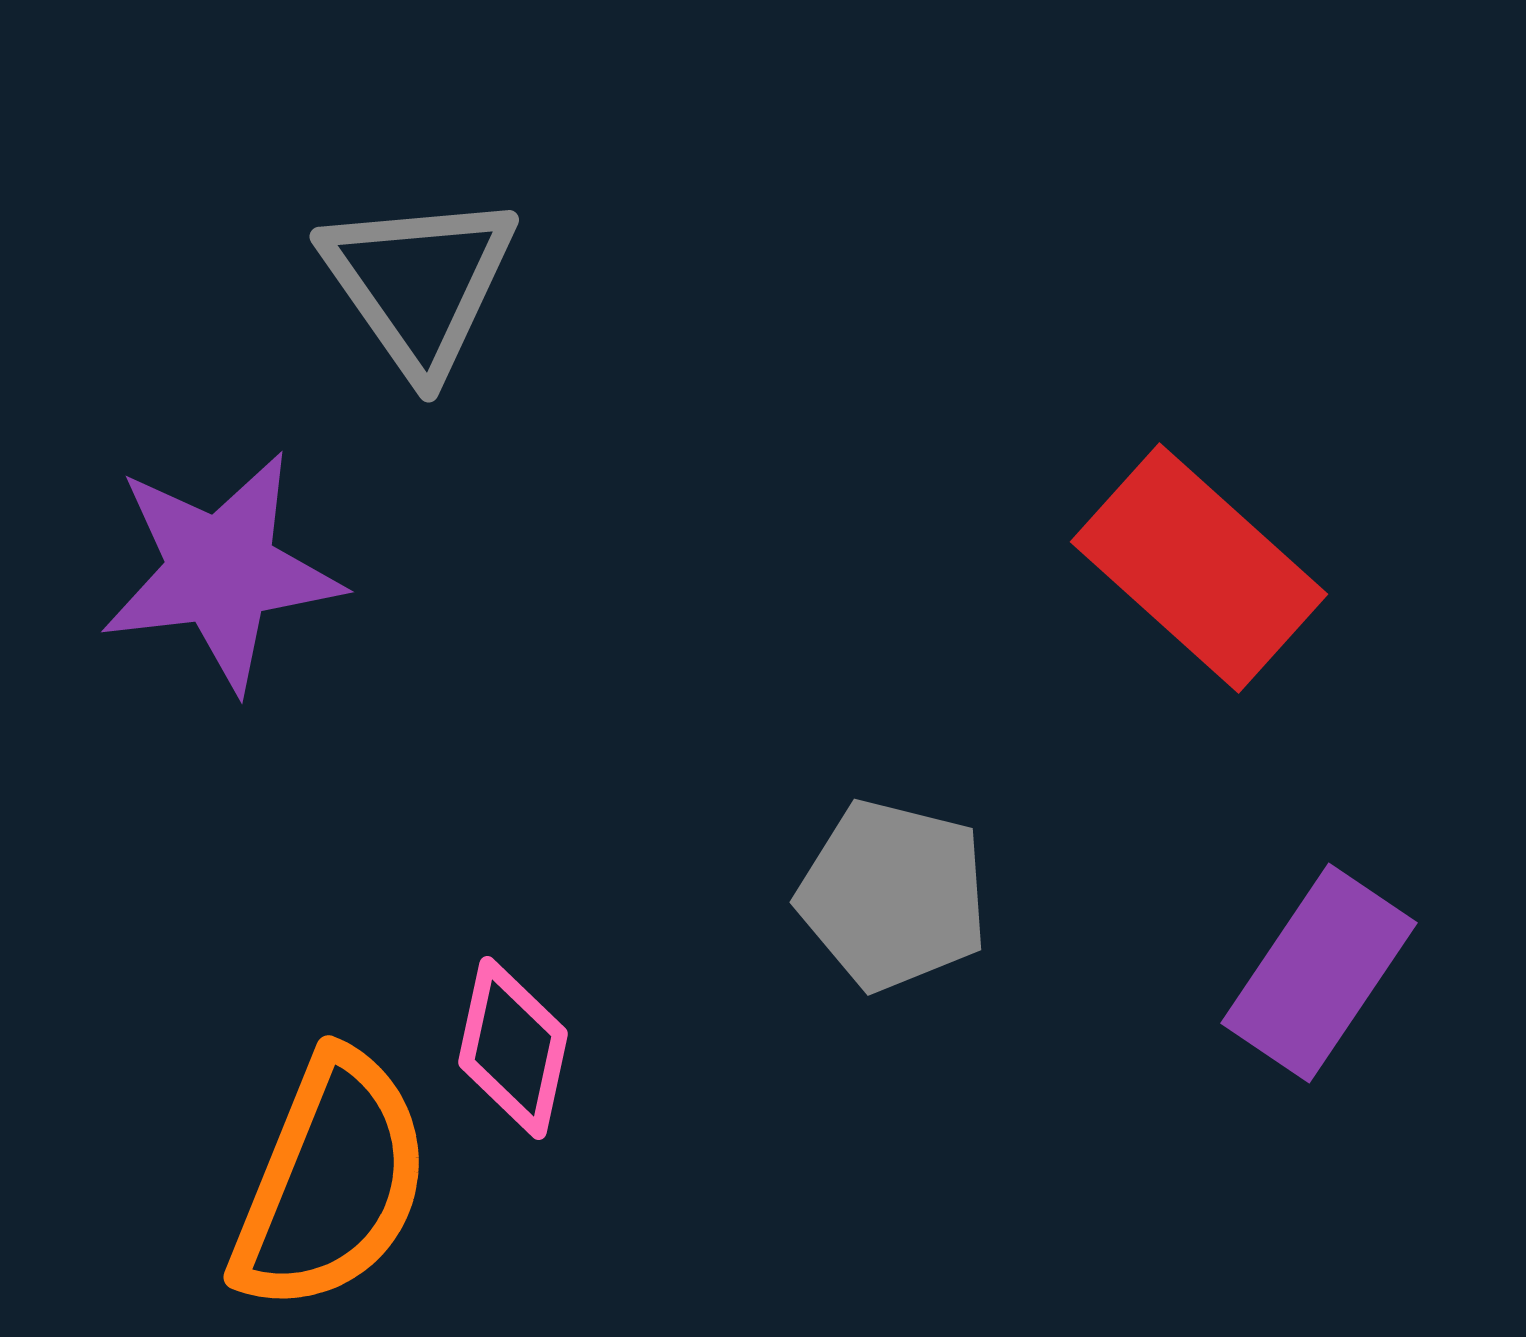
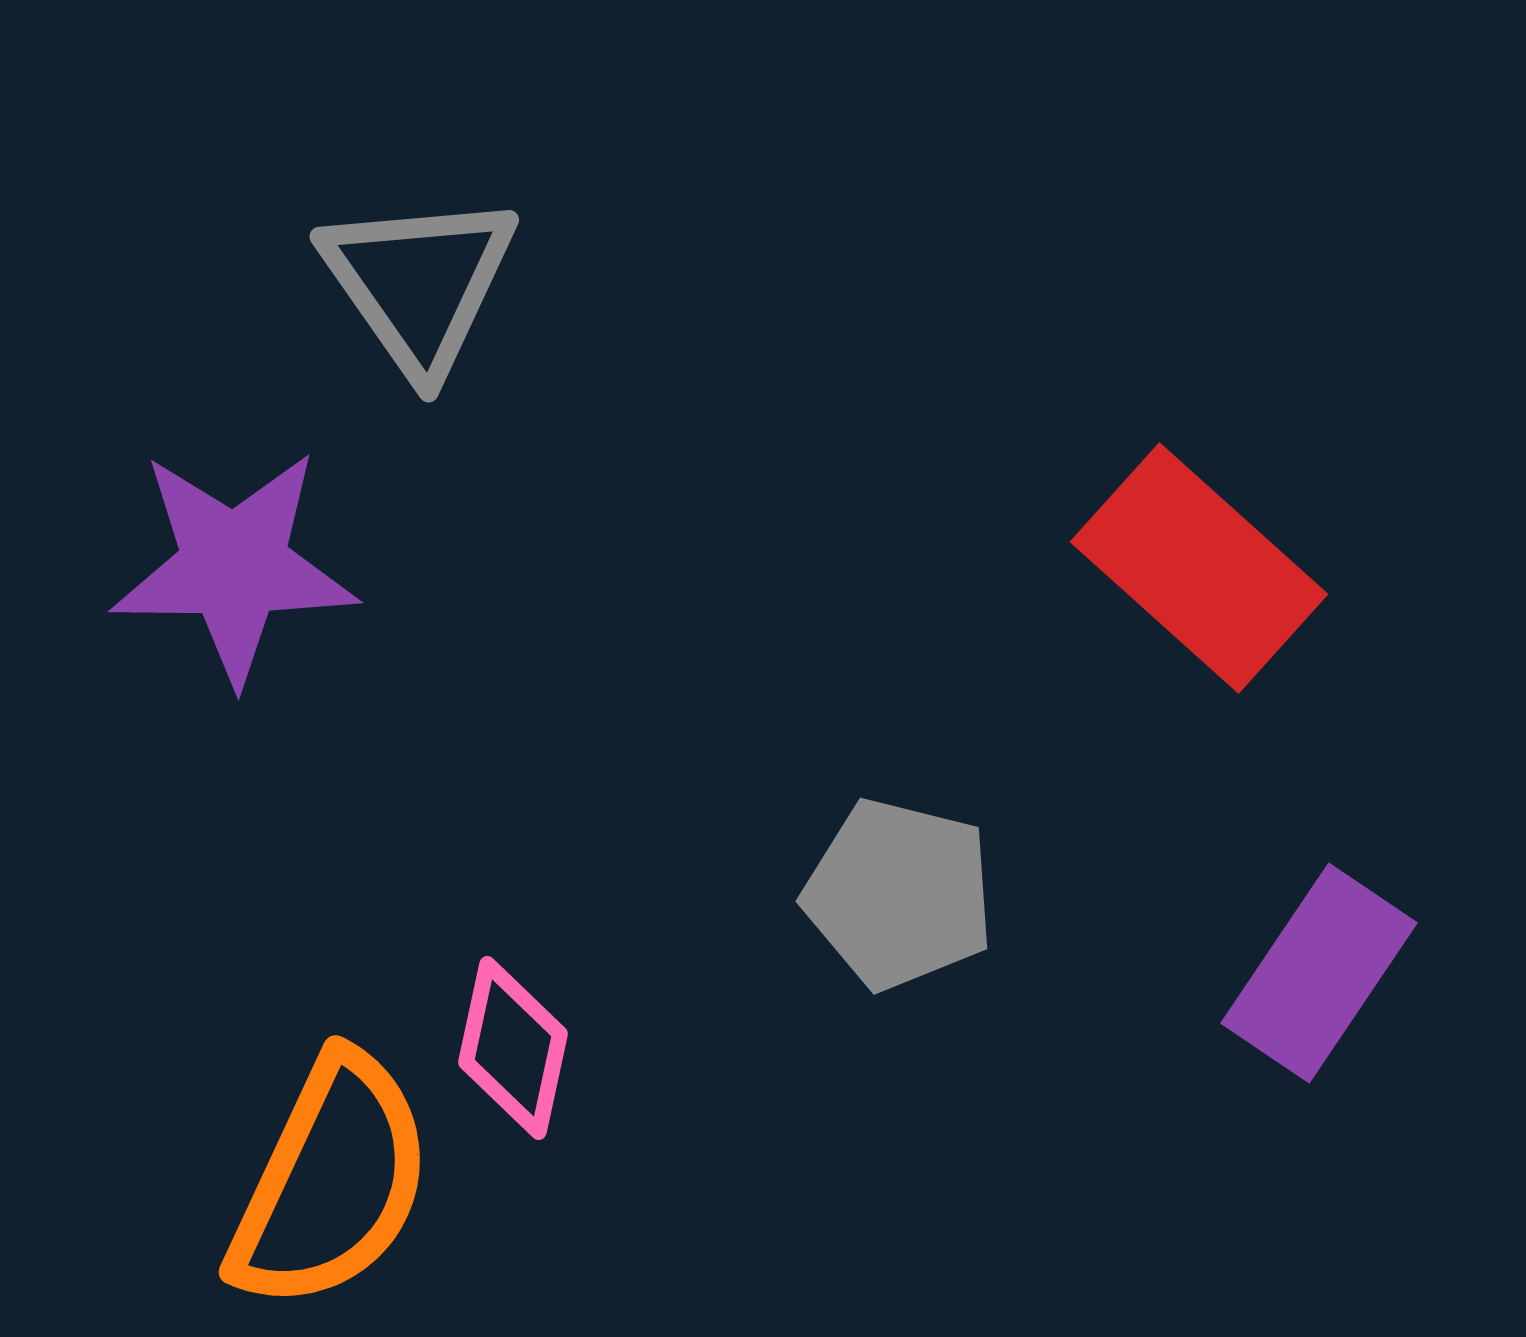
purple star: moved 13 px right, 5 px up; rotated 7 degrees clockwise
gray pentagon: moved 6 px right, 1 px up
orange semicircle: rotated 3 degrees clockwise
